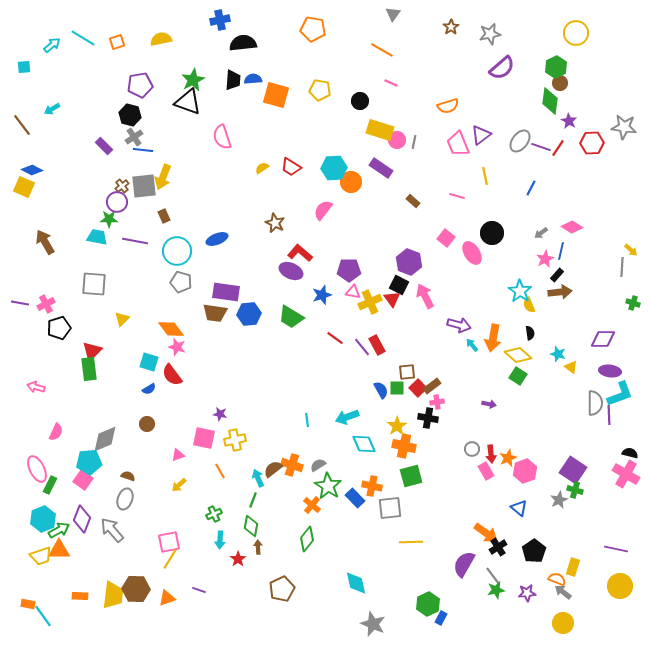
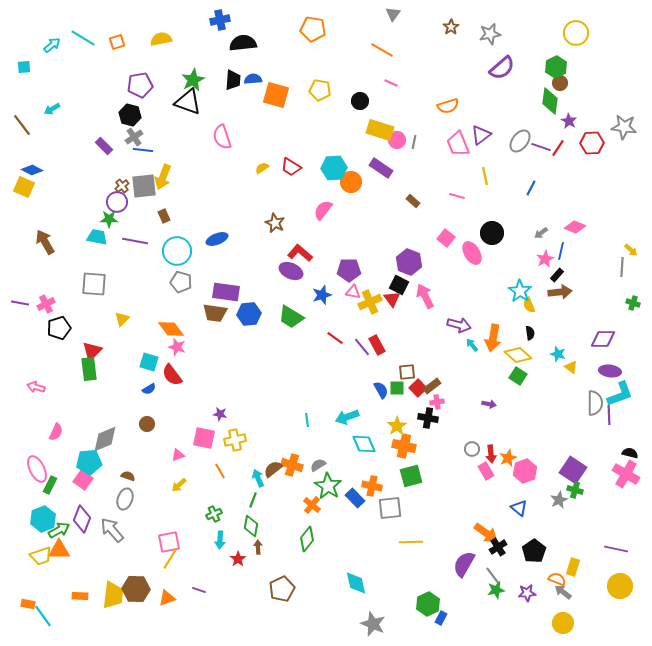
pink diamond at (572, 227): moved 3 px right; rotated 10 degrees counterclockwise
